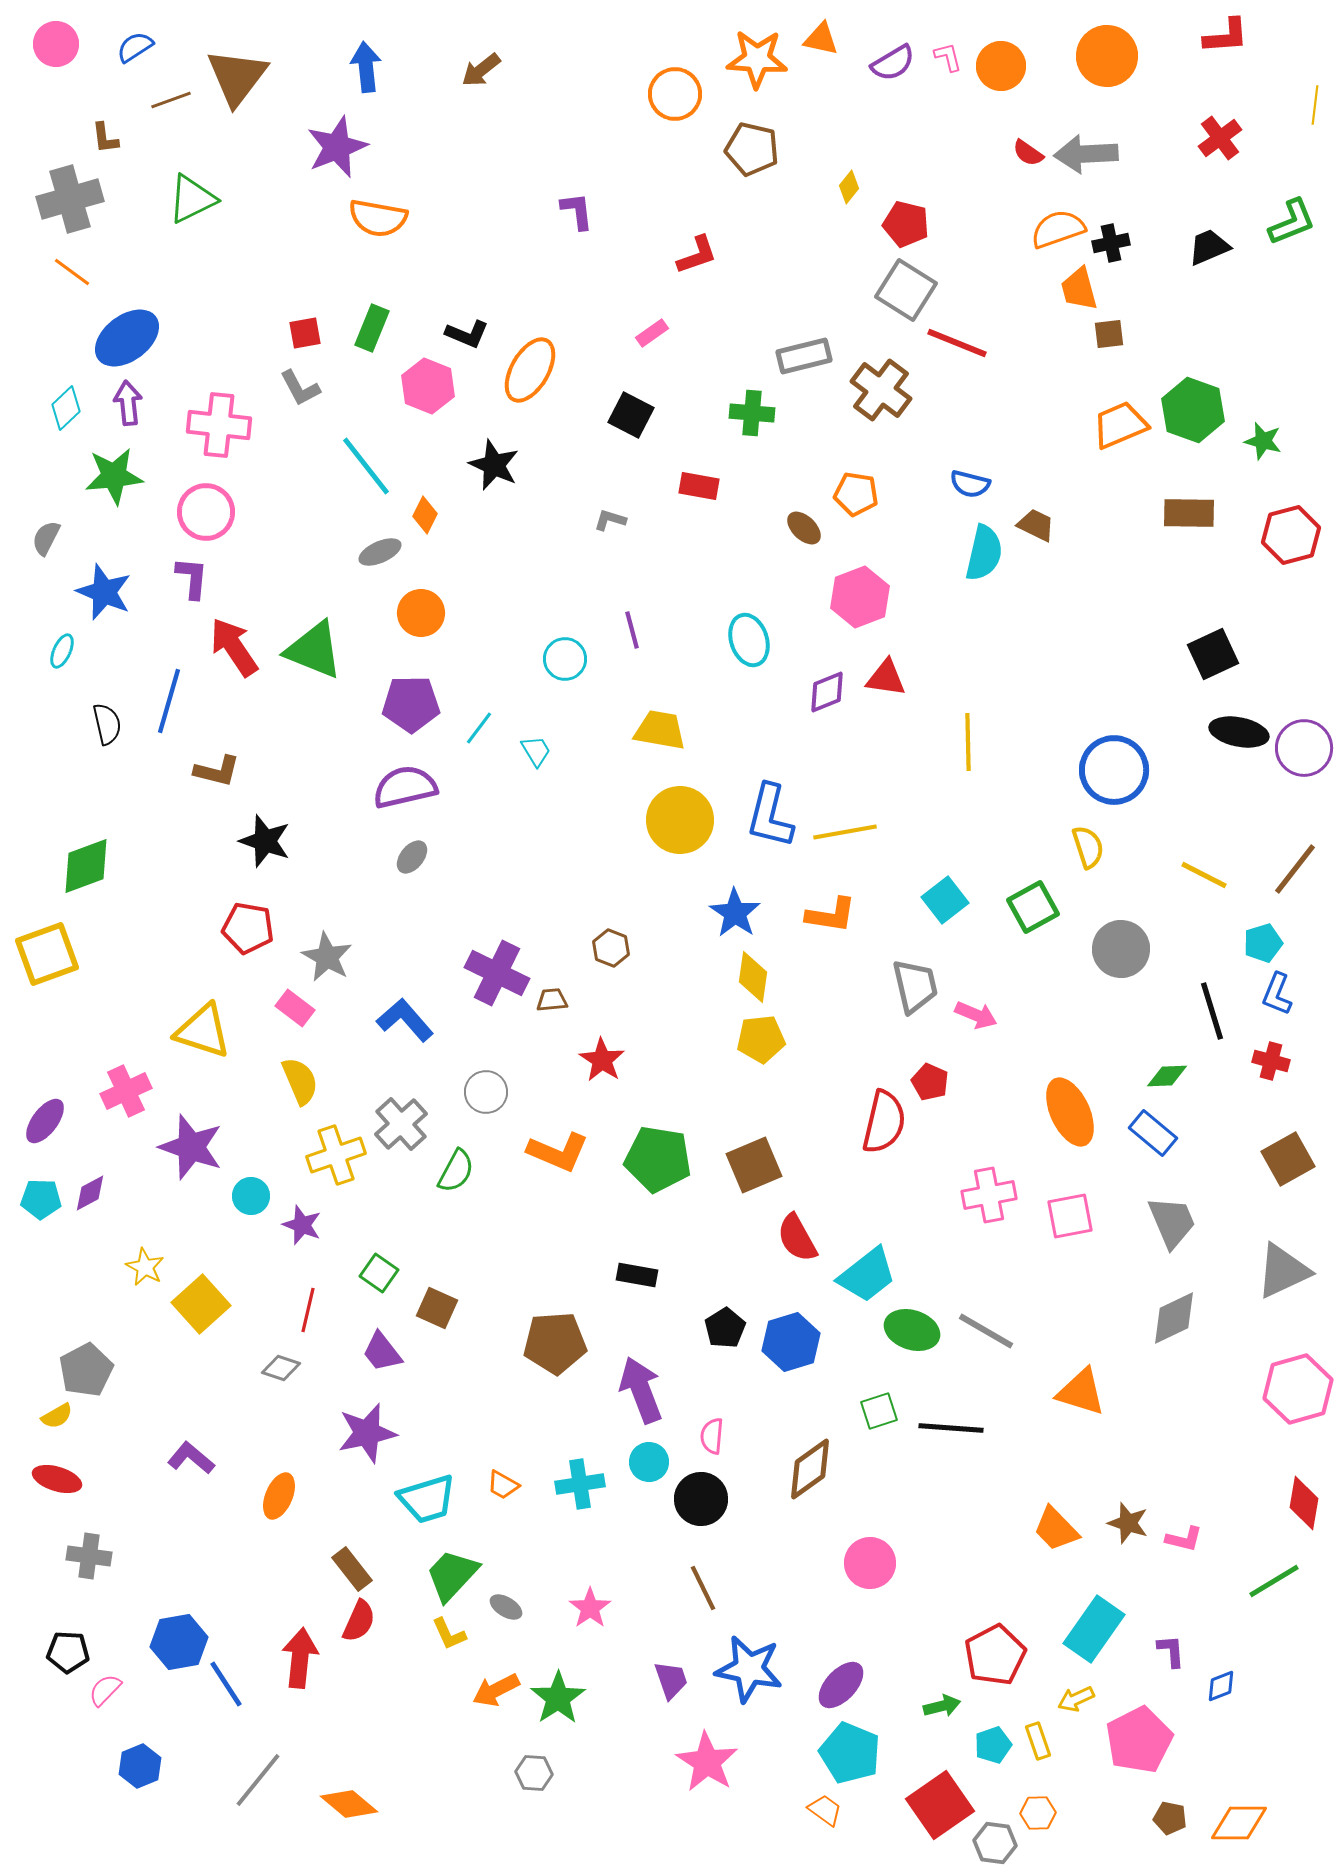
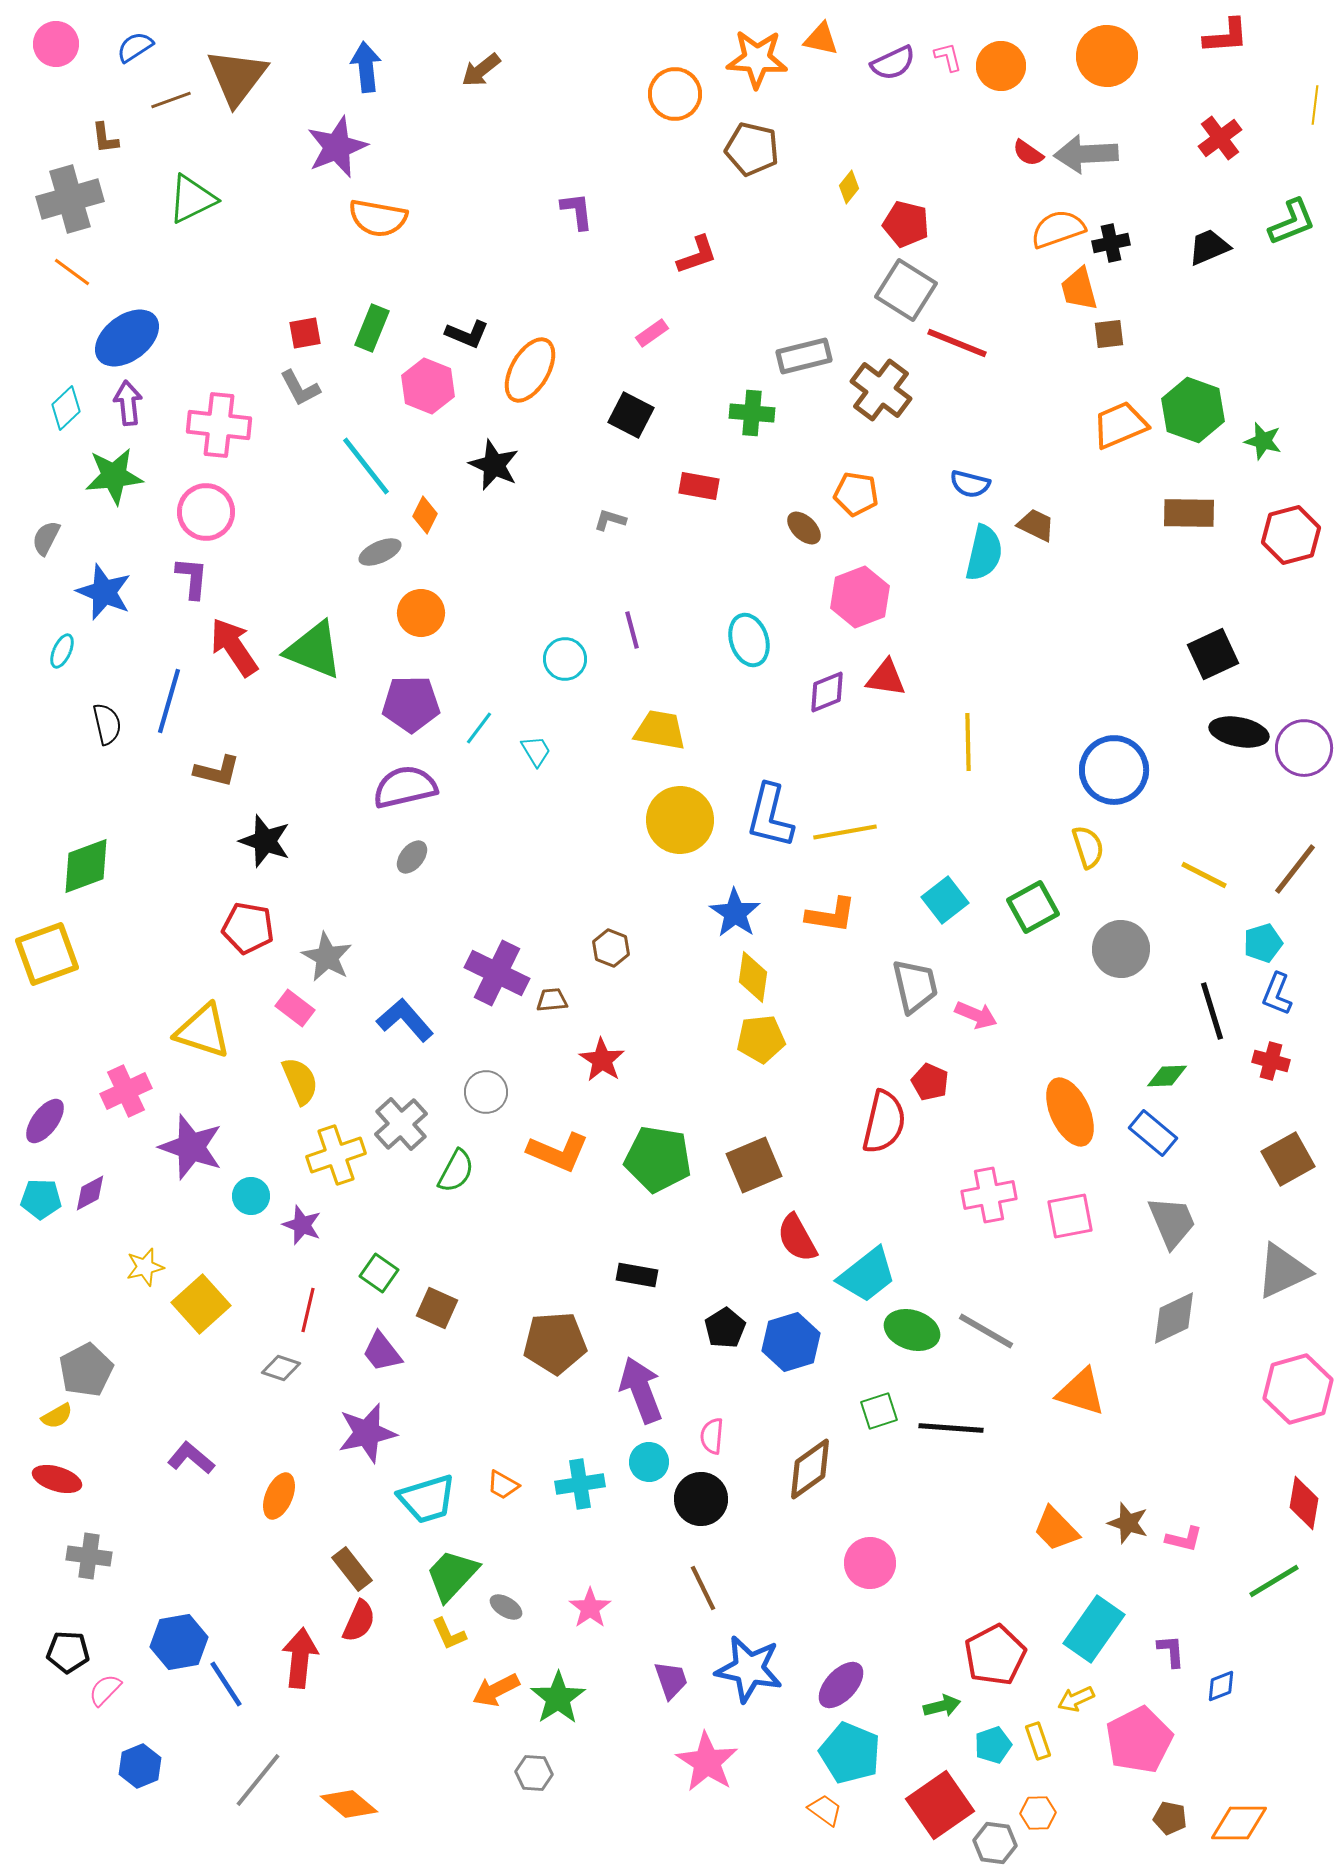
purple semicircle at (893, 63): rotated 6 degrees clockwise
yellow star at (145, 1267): rotated 30 degrees clockwise
